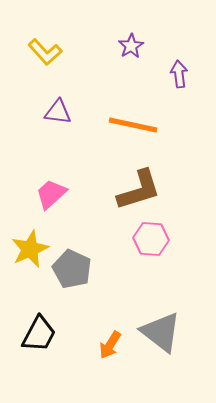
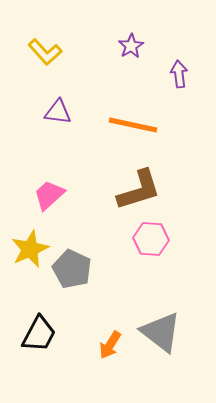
pink trapezoid: moved 2 px left, 1 px down
